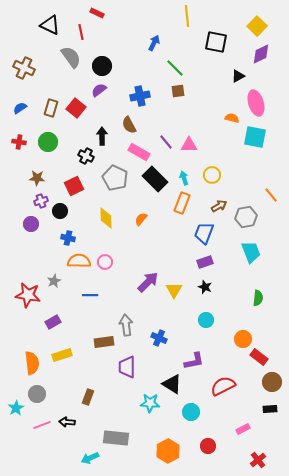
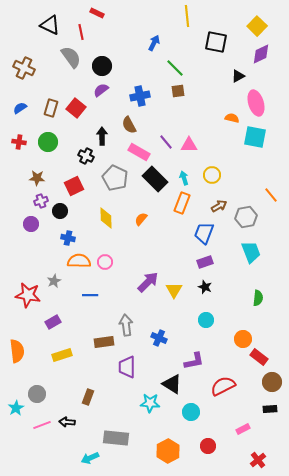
purple semicircle at (99, 90): moved 2 px right
orange semicircle at (32, 363): moved 15 px left, 12 px up
